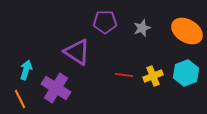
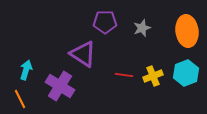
orange ellipse: rotated 52 degrees clockwise
purple triangle: moved 6 px right, 2 px down
purple cross: moved 4 px right, 2 px up
